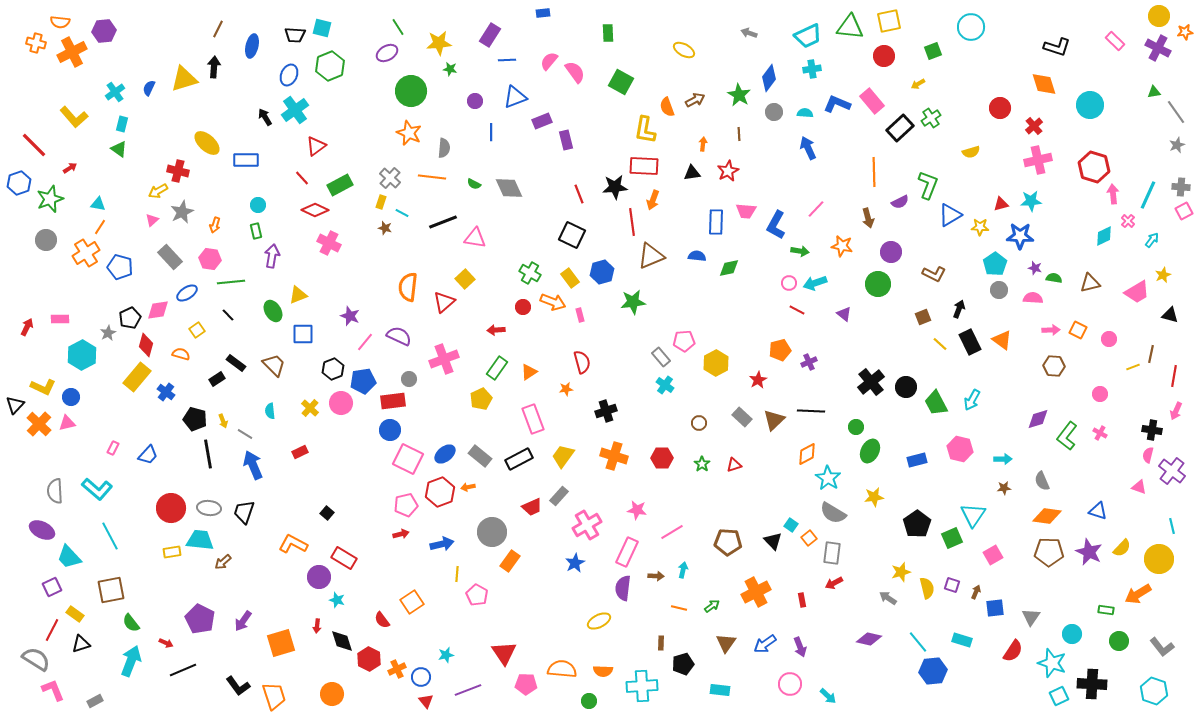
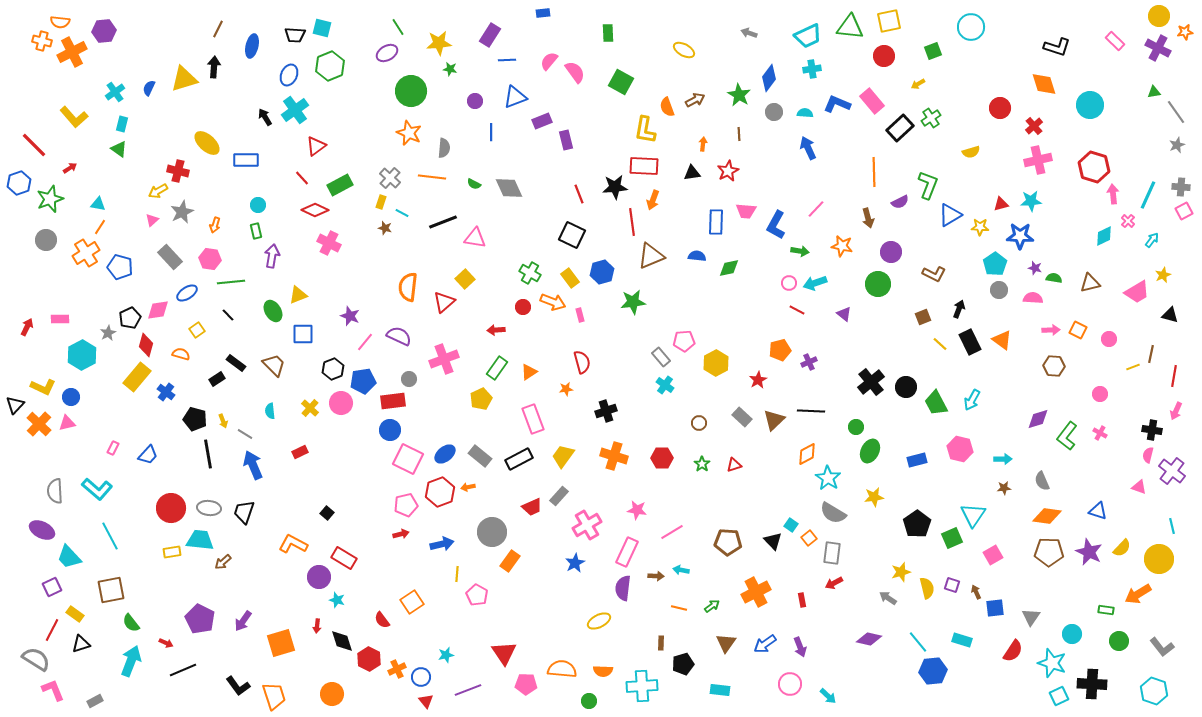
orange cross at (36, 43): moved 6 px right, 2 px up
cyan arrow at (683, 570): moved 2 px left; rotated 91 degrees counterclockwise
brown arrow at (976, 592): rotated 48 degrees counterclockwise
